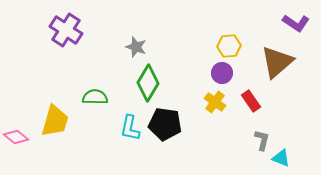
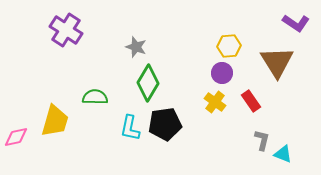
brown triangle: rotated 21 degrees counterclockwise
black pentagon: rotated 16 degrees counterclockwise
pink diamond: rotated 50 degrees counterclockwise
cyan triangle: moved 2 px right, 4 px up
